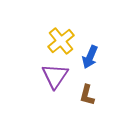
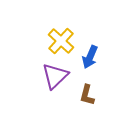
yellow cross: rotated 8 degrees counterclockwise
purple triangle: rotated 12 degrees clockwise
